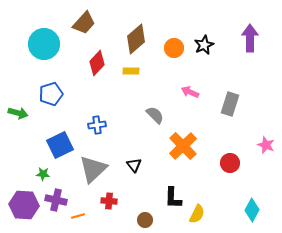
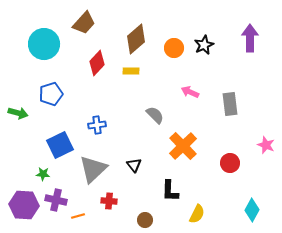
gray rectangle: rotated 25 degrees counterclockwise
black L-shape: moved 3 px left, 7 px up
